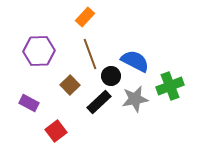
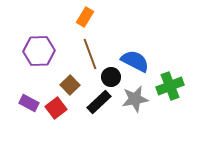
orange rectangle: rotated 12 degrees counterclockwise
black circle: moved 1 px down
red square: moved 23 px up
